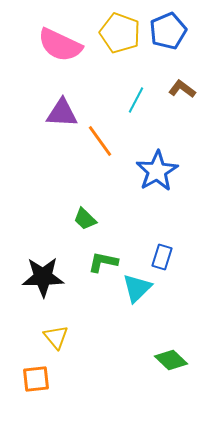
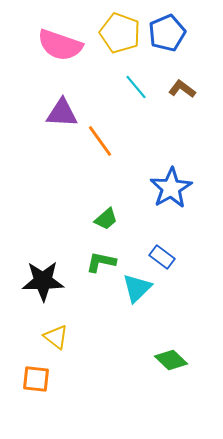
blue pentagon: moved 1 px left, 2 px down
pink semicircle: rotated 6 degrees counterclockwise
cyan line: moved 13 px up; rotated 68 degrees counterclockwise
blue star: moved 14 px right, 17 px down
green trapezoid: moved 21 px right; rotated 85 degrees counterclockwise
blue rectangle: rotated 70 degrees counterclockwise
green L-shape: moved 2 px left
black star: moved 4 px down
yellow triangle: rotated 12 degrees counterclockwise
orange square: rotated 12 degrees clockwise
